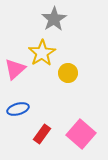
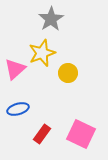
gray star: moved 3 px left
yellow star: rotated 12 degrees clockwise
pink square: rotated 16 degrees counterclockwise
